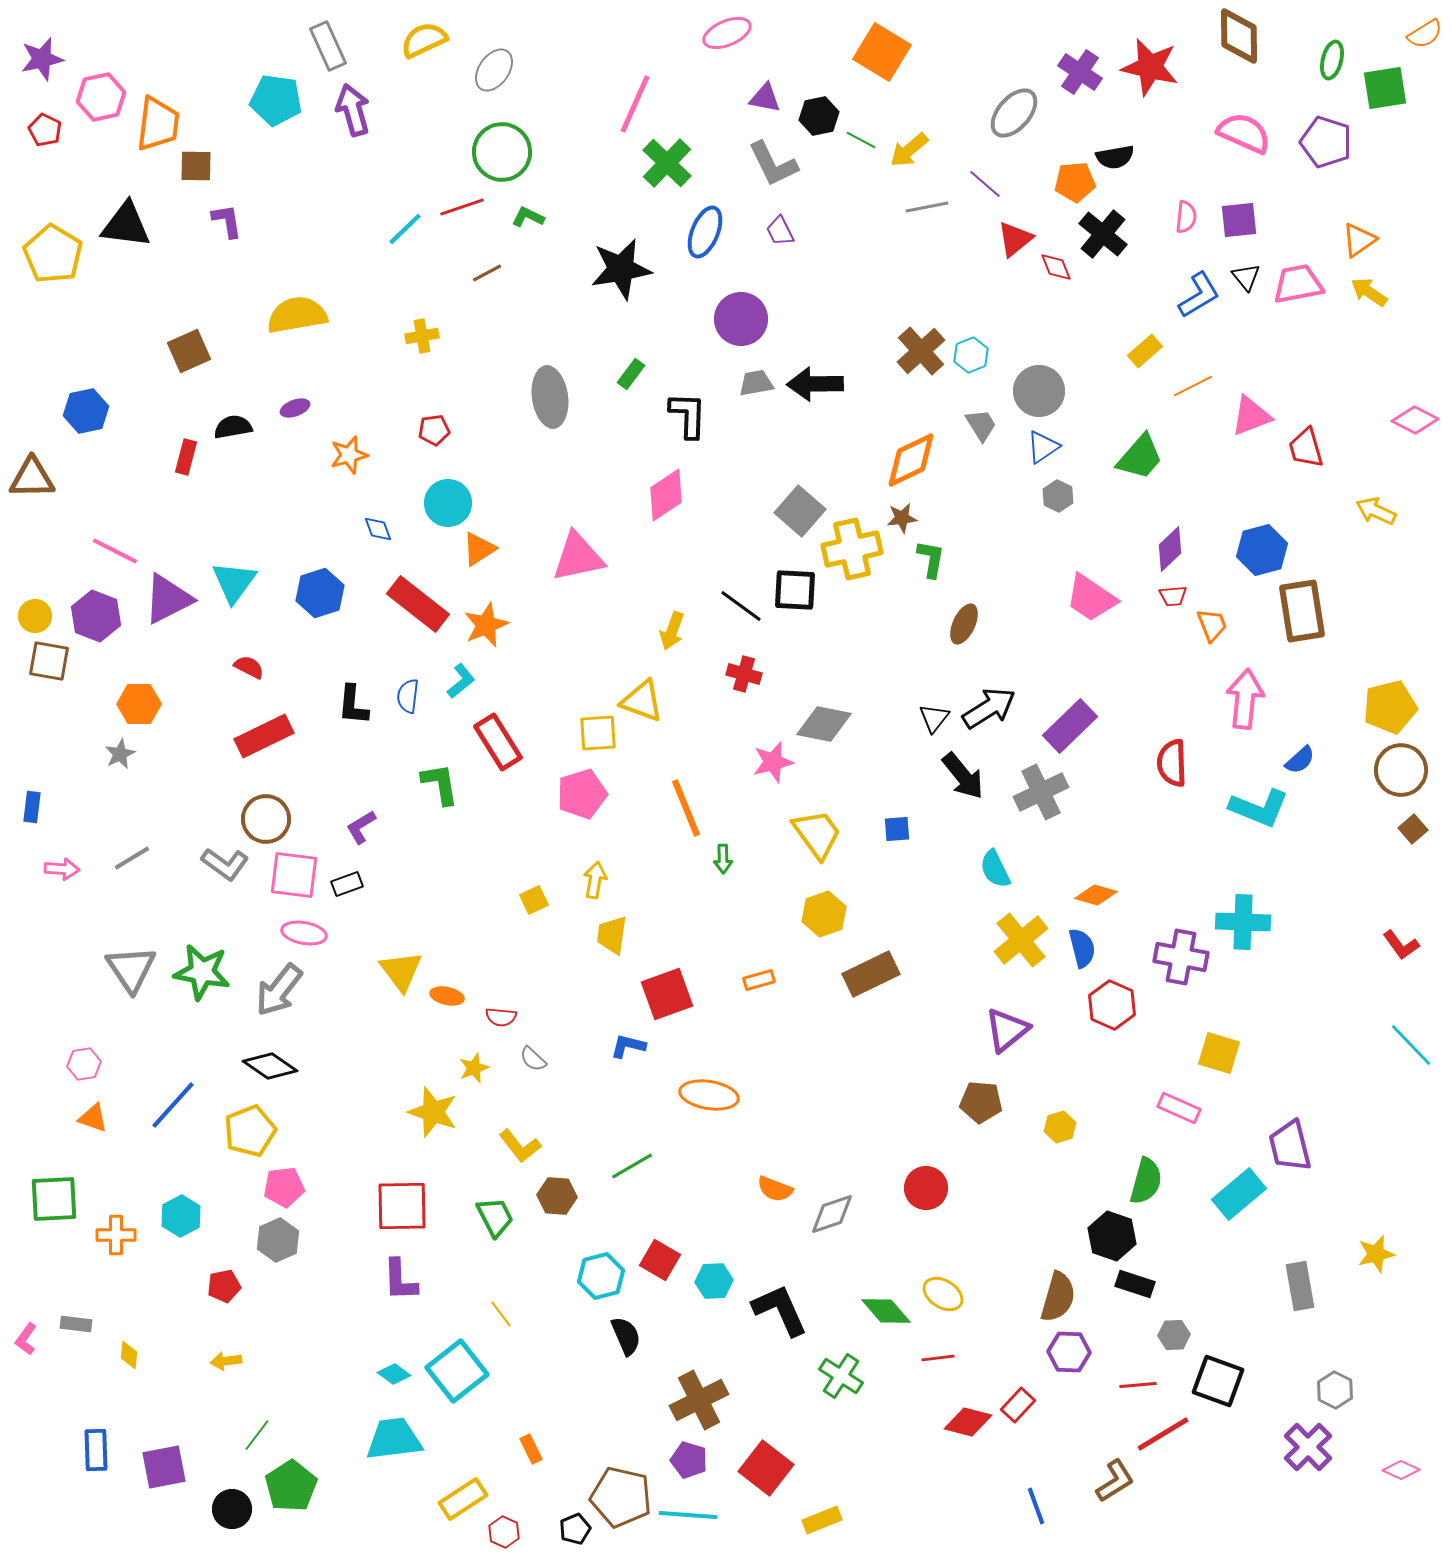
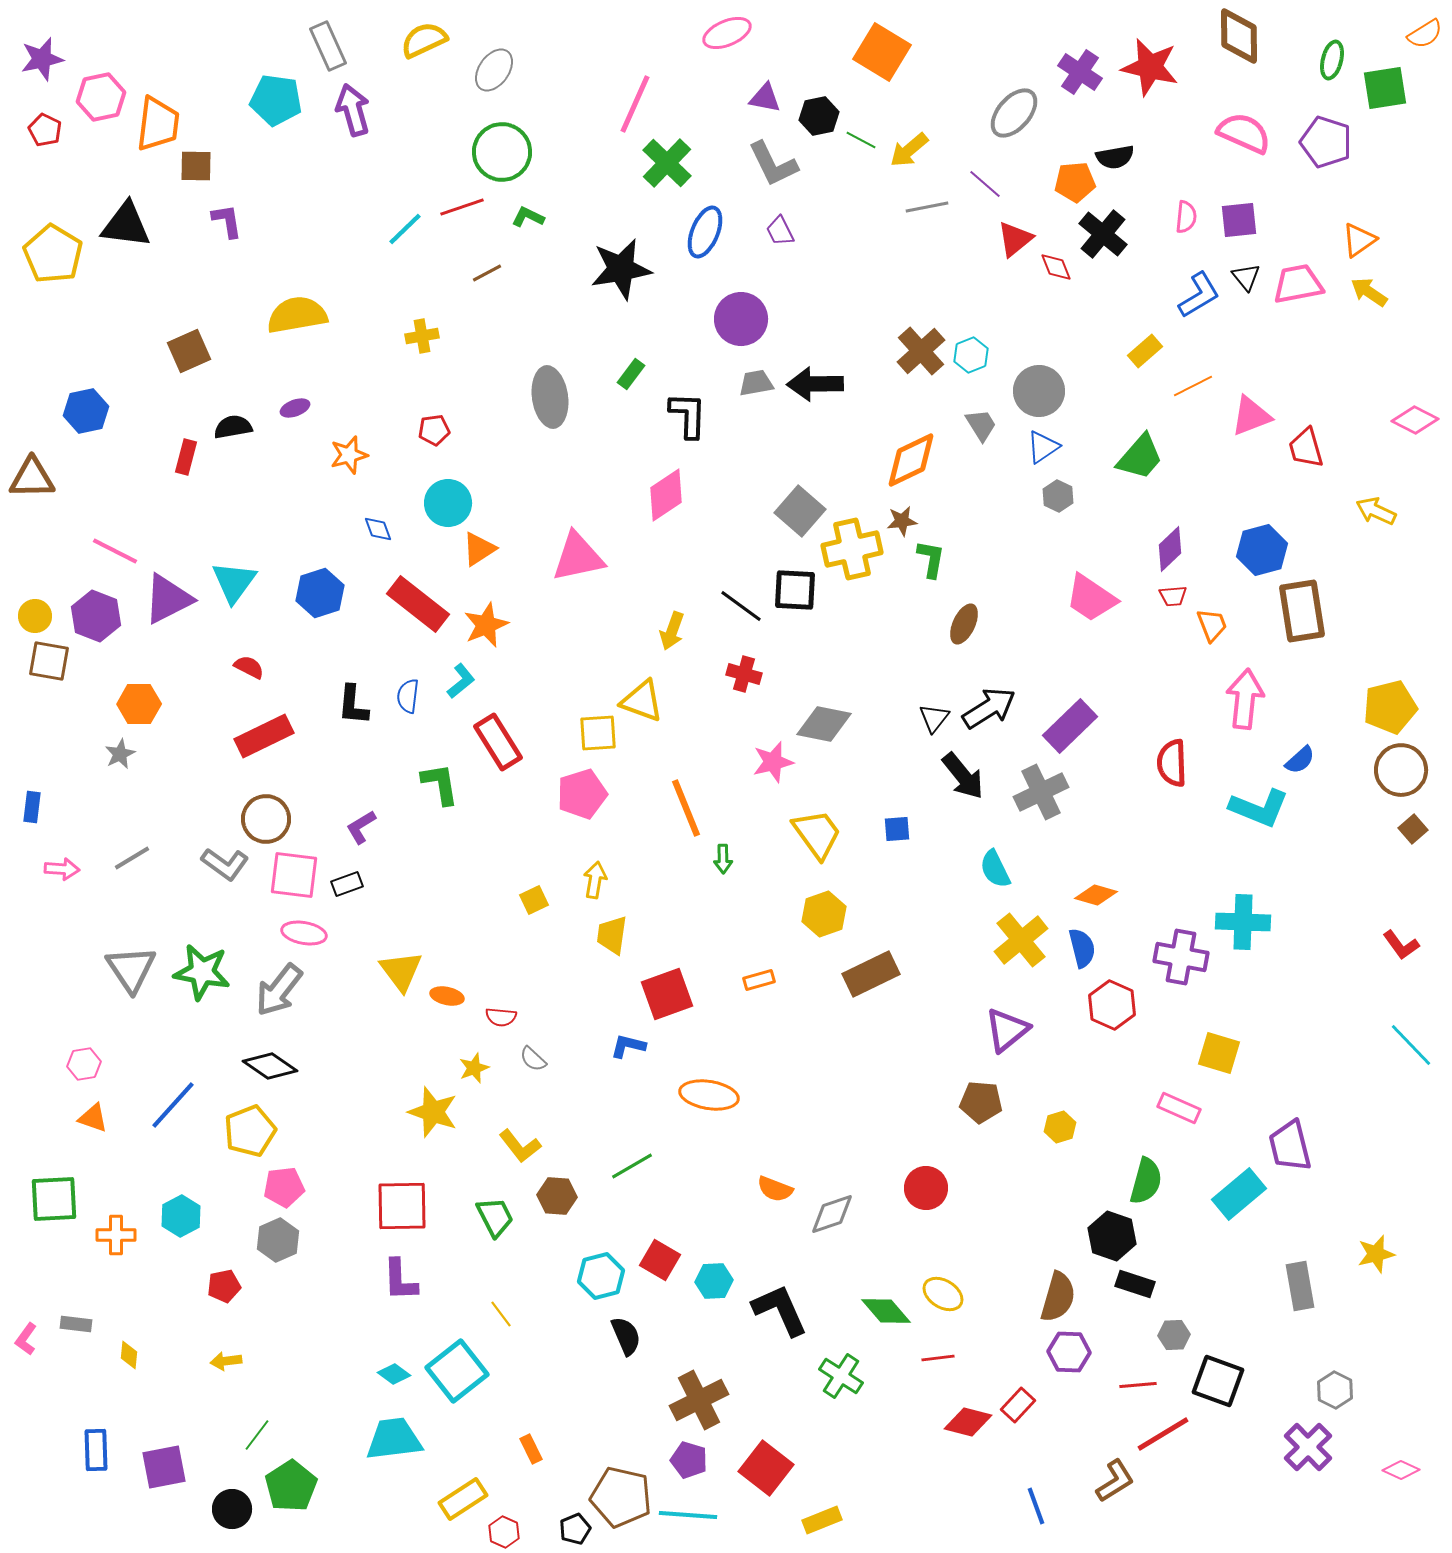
brown star at (902, 518): moved 3 px down
